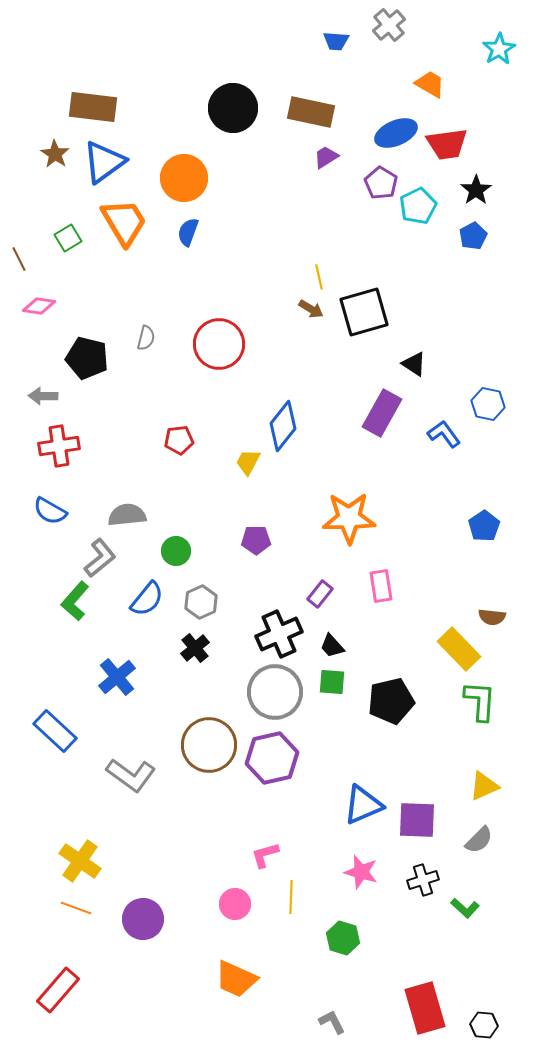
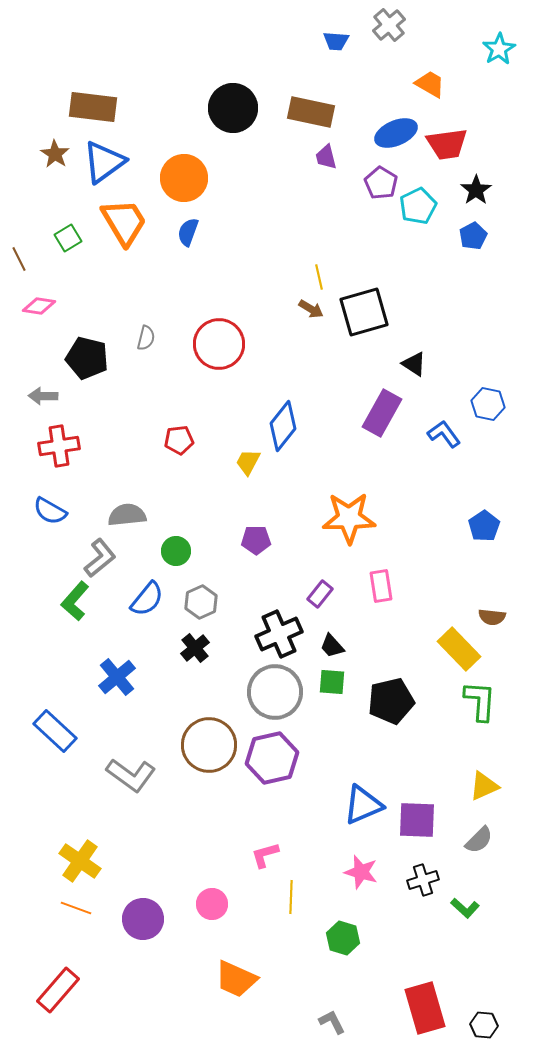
purple trapezoid at (326, 157): rotated 72 degrees counterclockwise
pink circle at (235, 904): moved 23 px left
